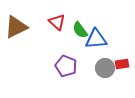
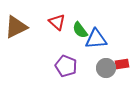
gray circle: moved 1 px right
